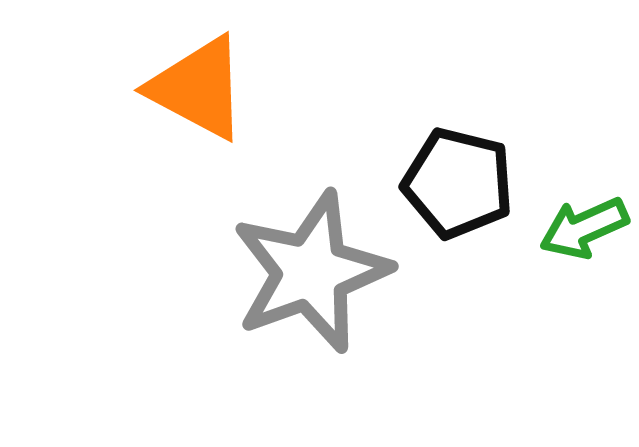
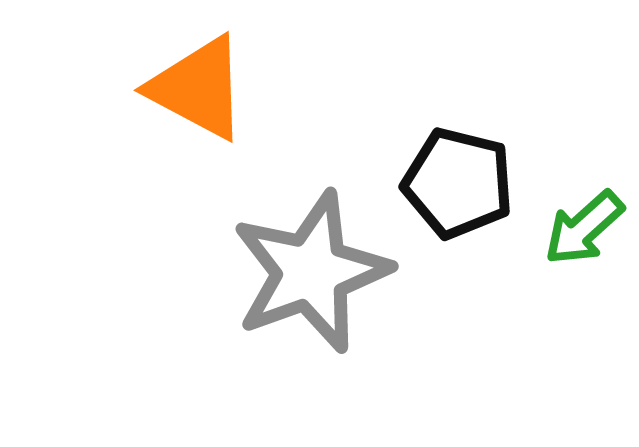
green arrow: rotated 18 degrees counterclockwise
